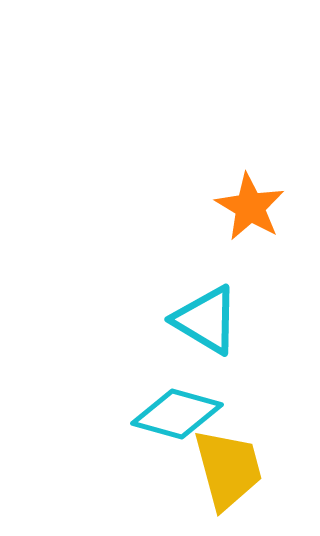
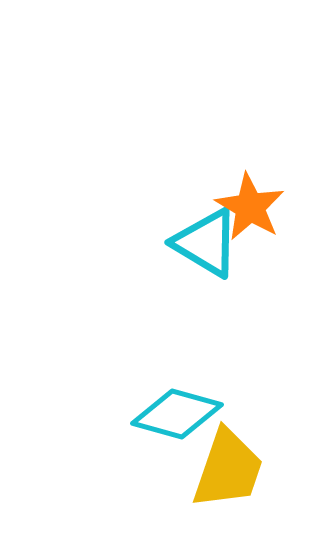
cyan triangle: moved 77 px up
yellow trapezoid: rotated 34 degrees clockwise
